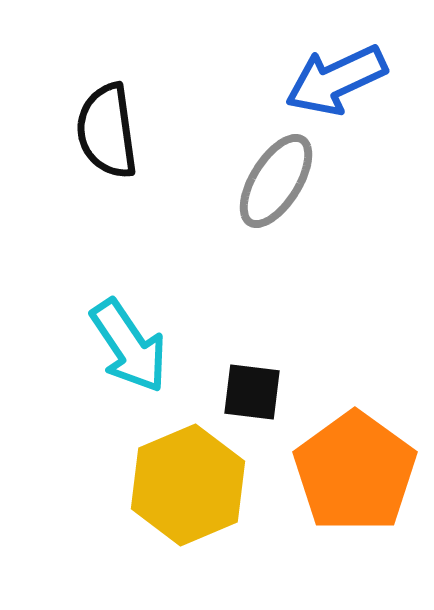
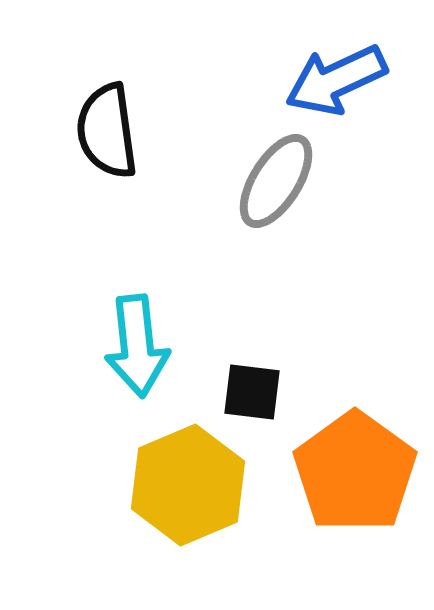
cyan arrow: moved 8 px right; rotated 28 degrees clockwise
